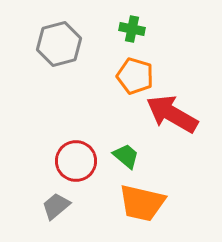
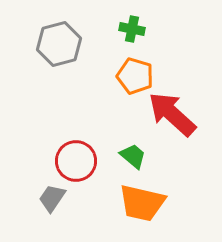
red arrow: rotated 12 degrees clockwise
green trapezoid: moved 7 px right
gray trapezoid: moved 4 px left, 8 px up; rotated 16 degrees counterclockwise
